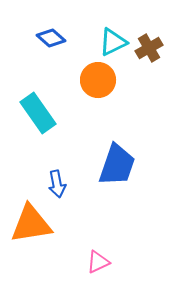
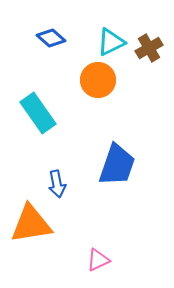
cyan triangle: moved 2 px left
pink triangle: moved 2 px up
